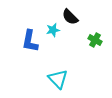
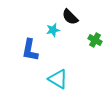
blue L-shape: moved 9 px down
cyan triangle: rotated 15 degrees counterclockwise
